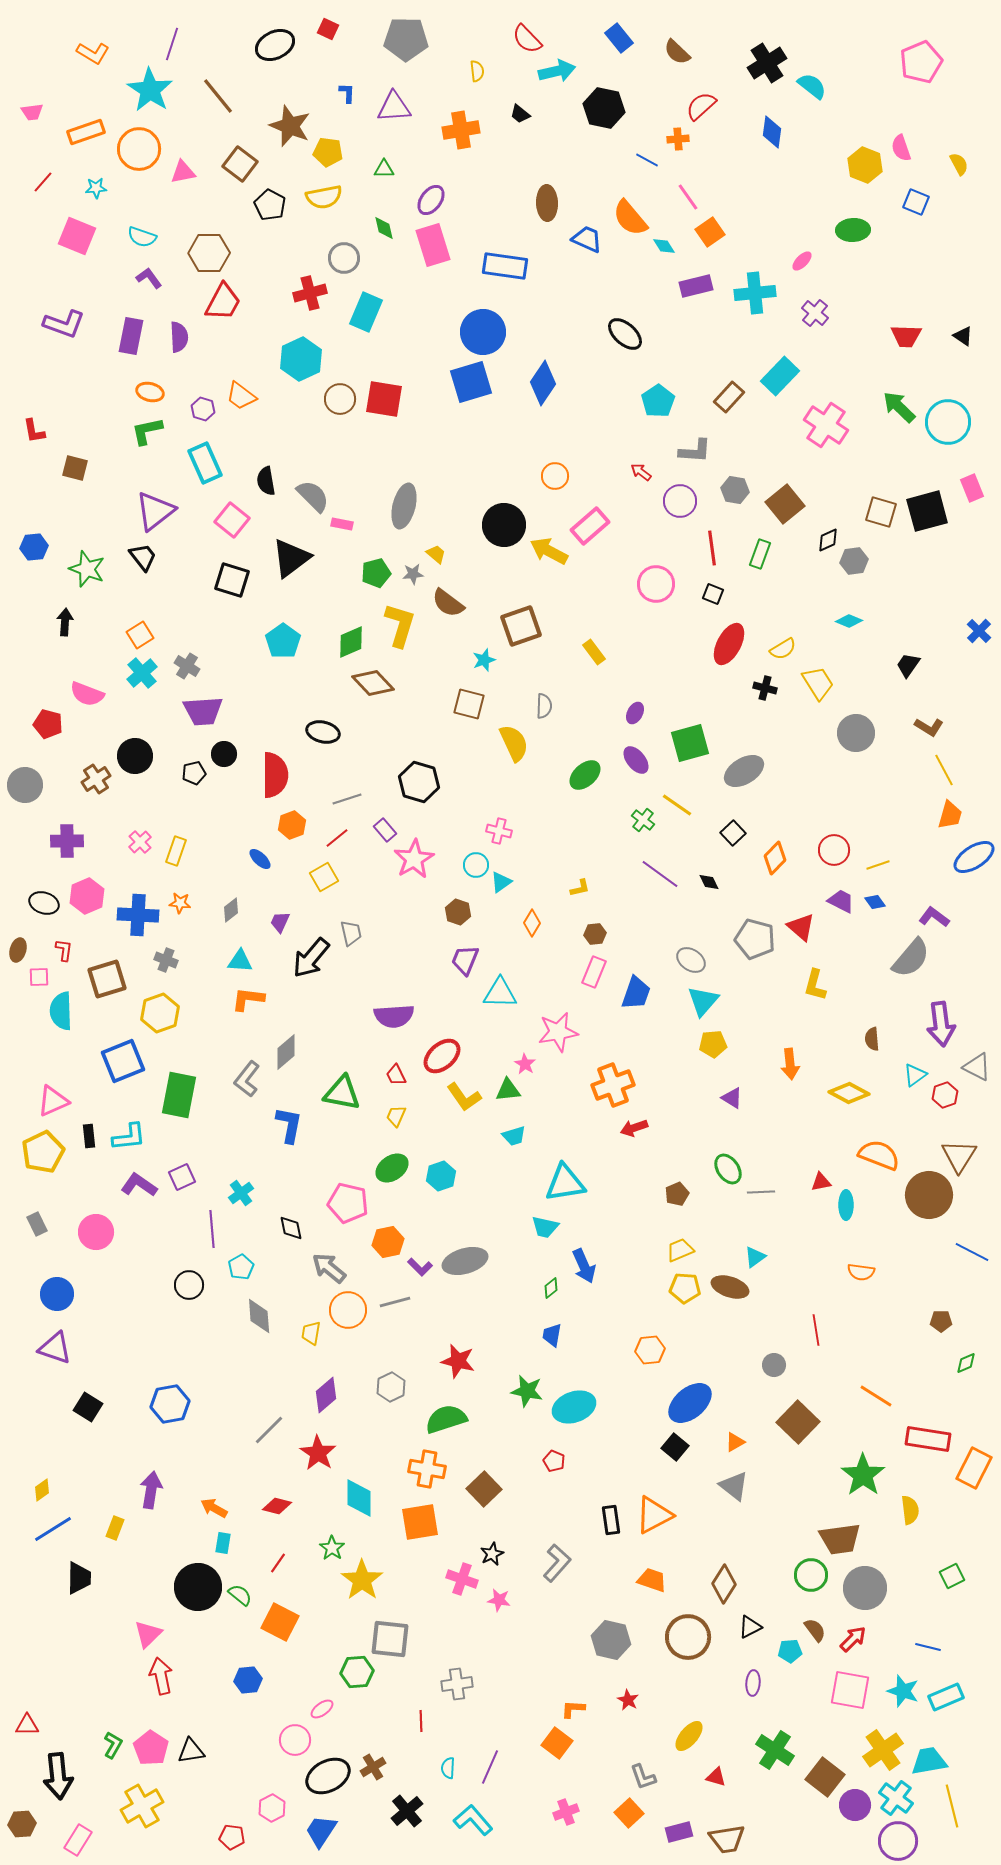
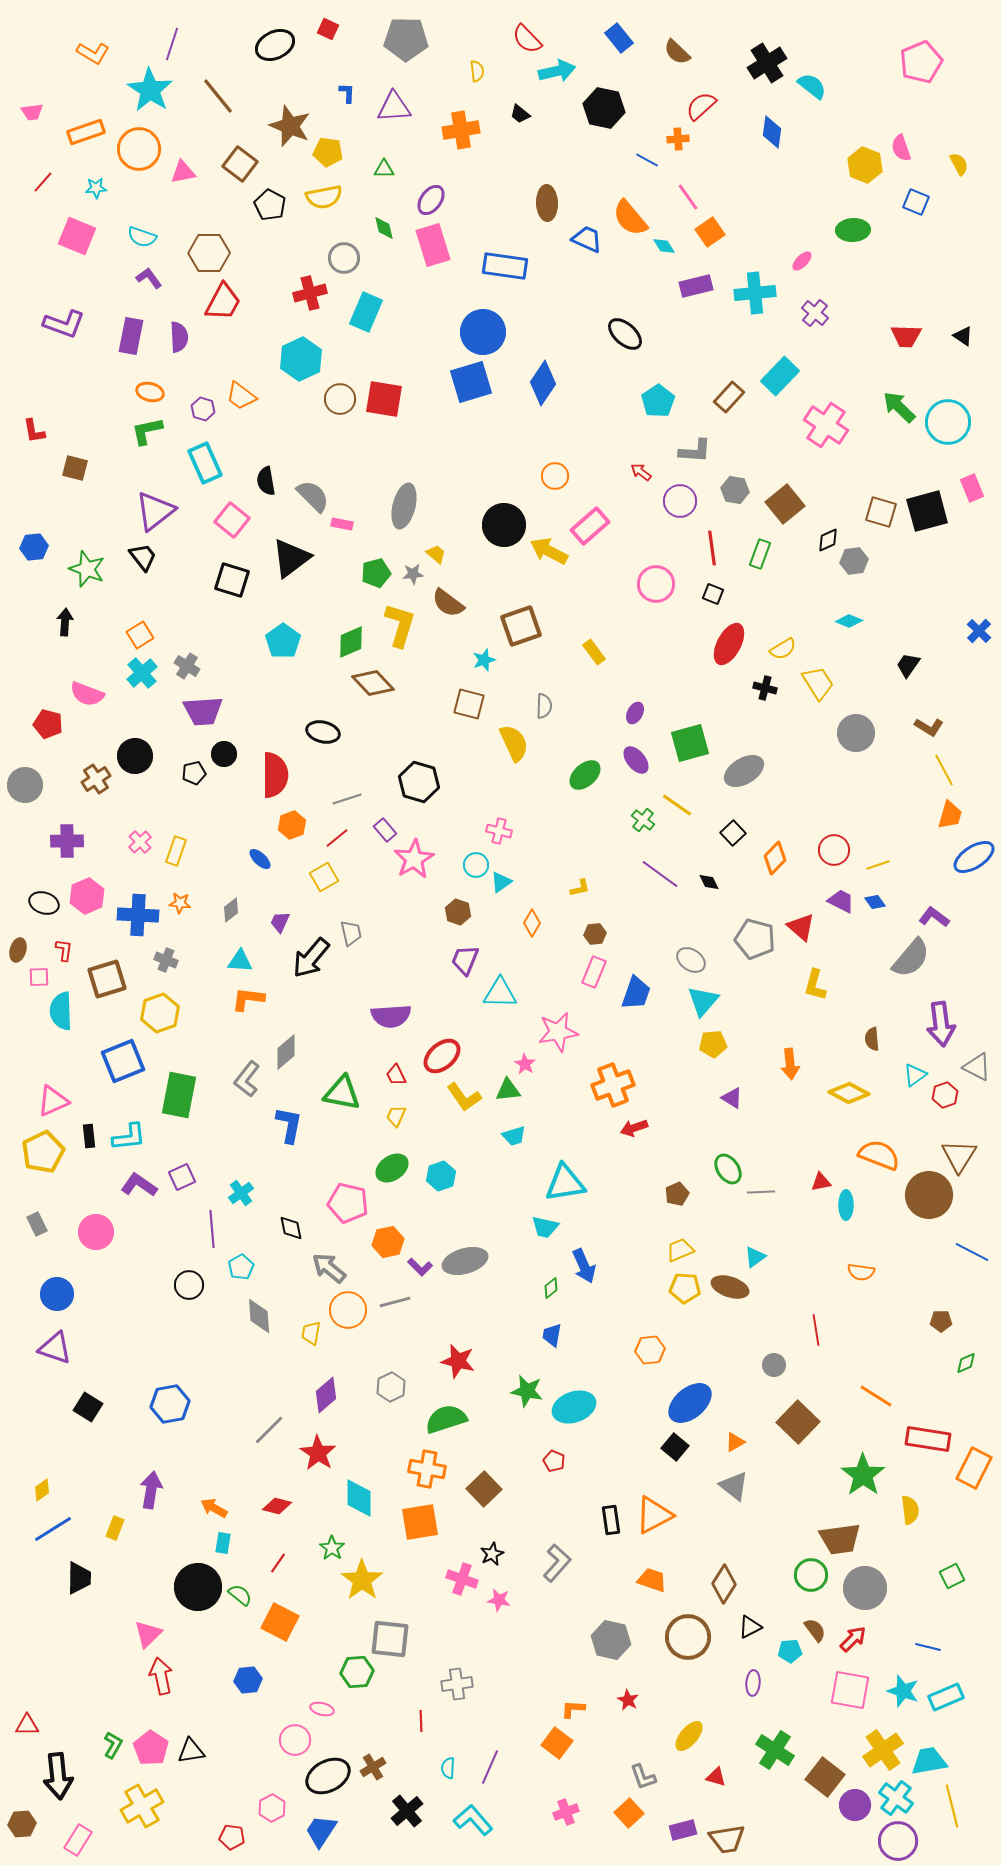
purple semicircle at (394, 1016): moved 3 px left
pink ellipse at (322, 1709): rotated 50 degrees clockwise
purple rectangle at (679, 1832): moved 4 px right, 2 px up
